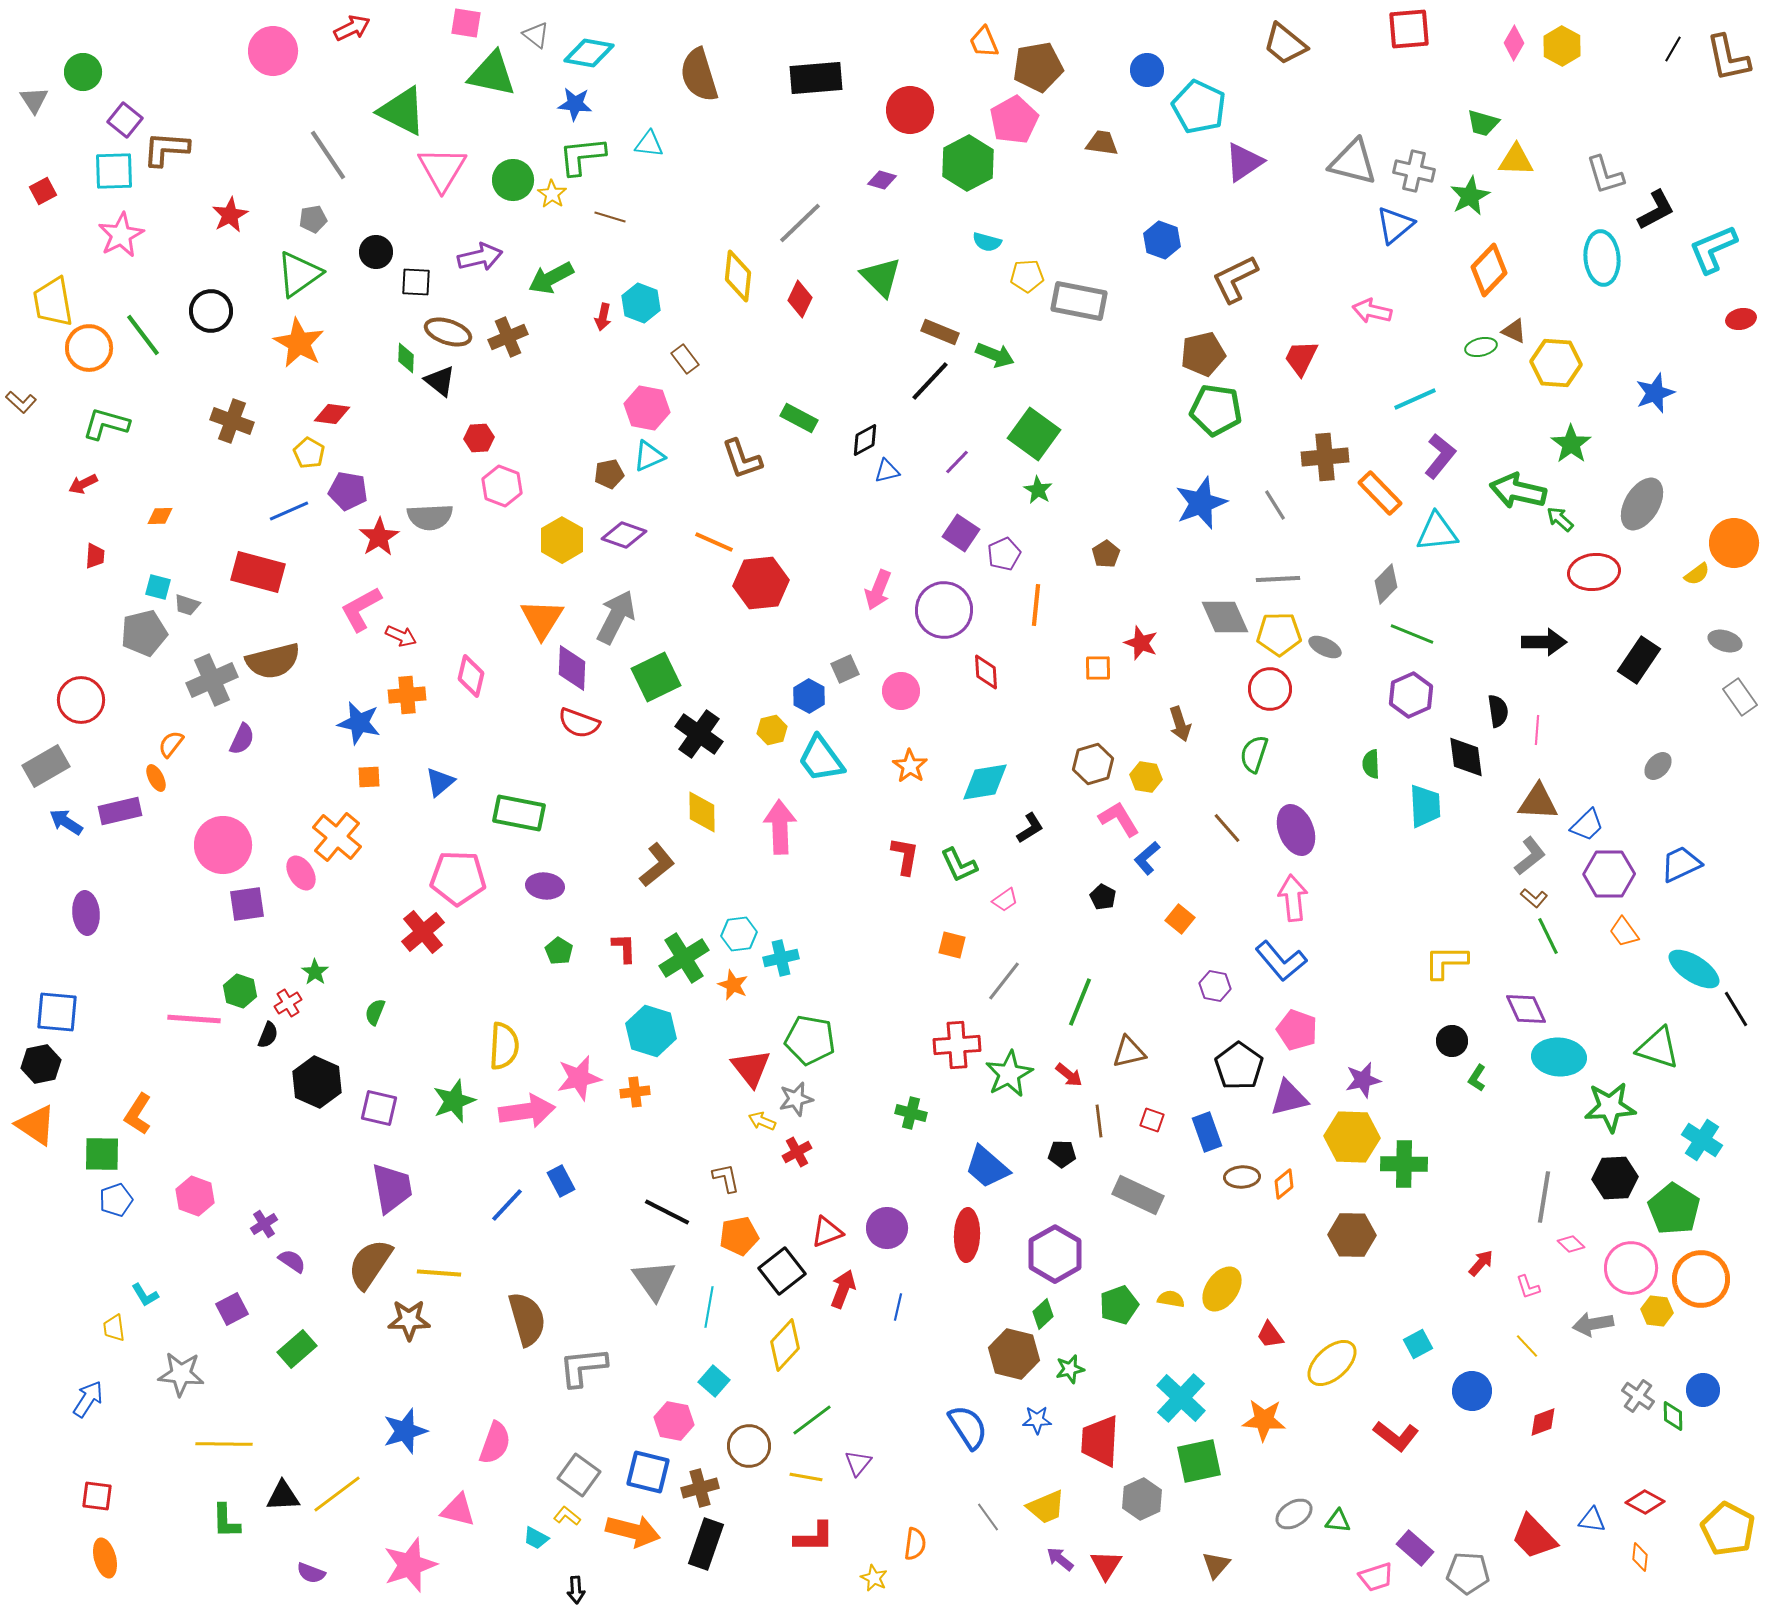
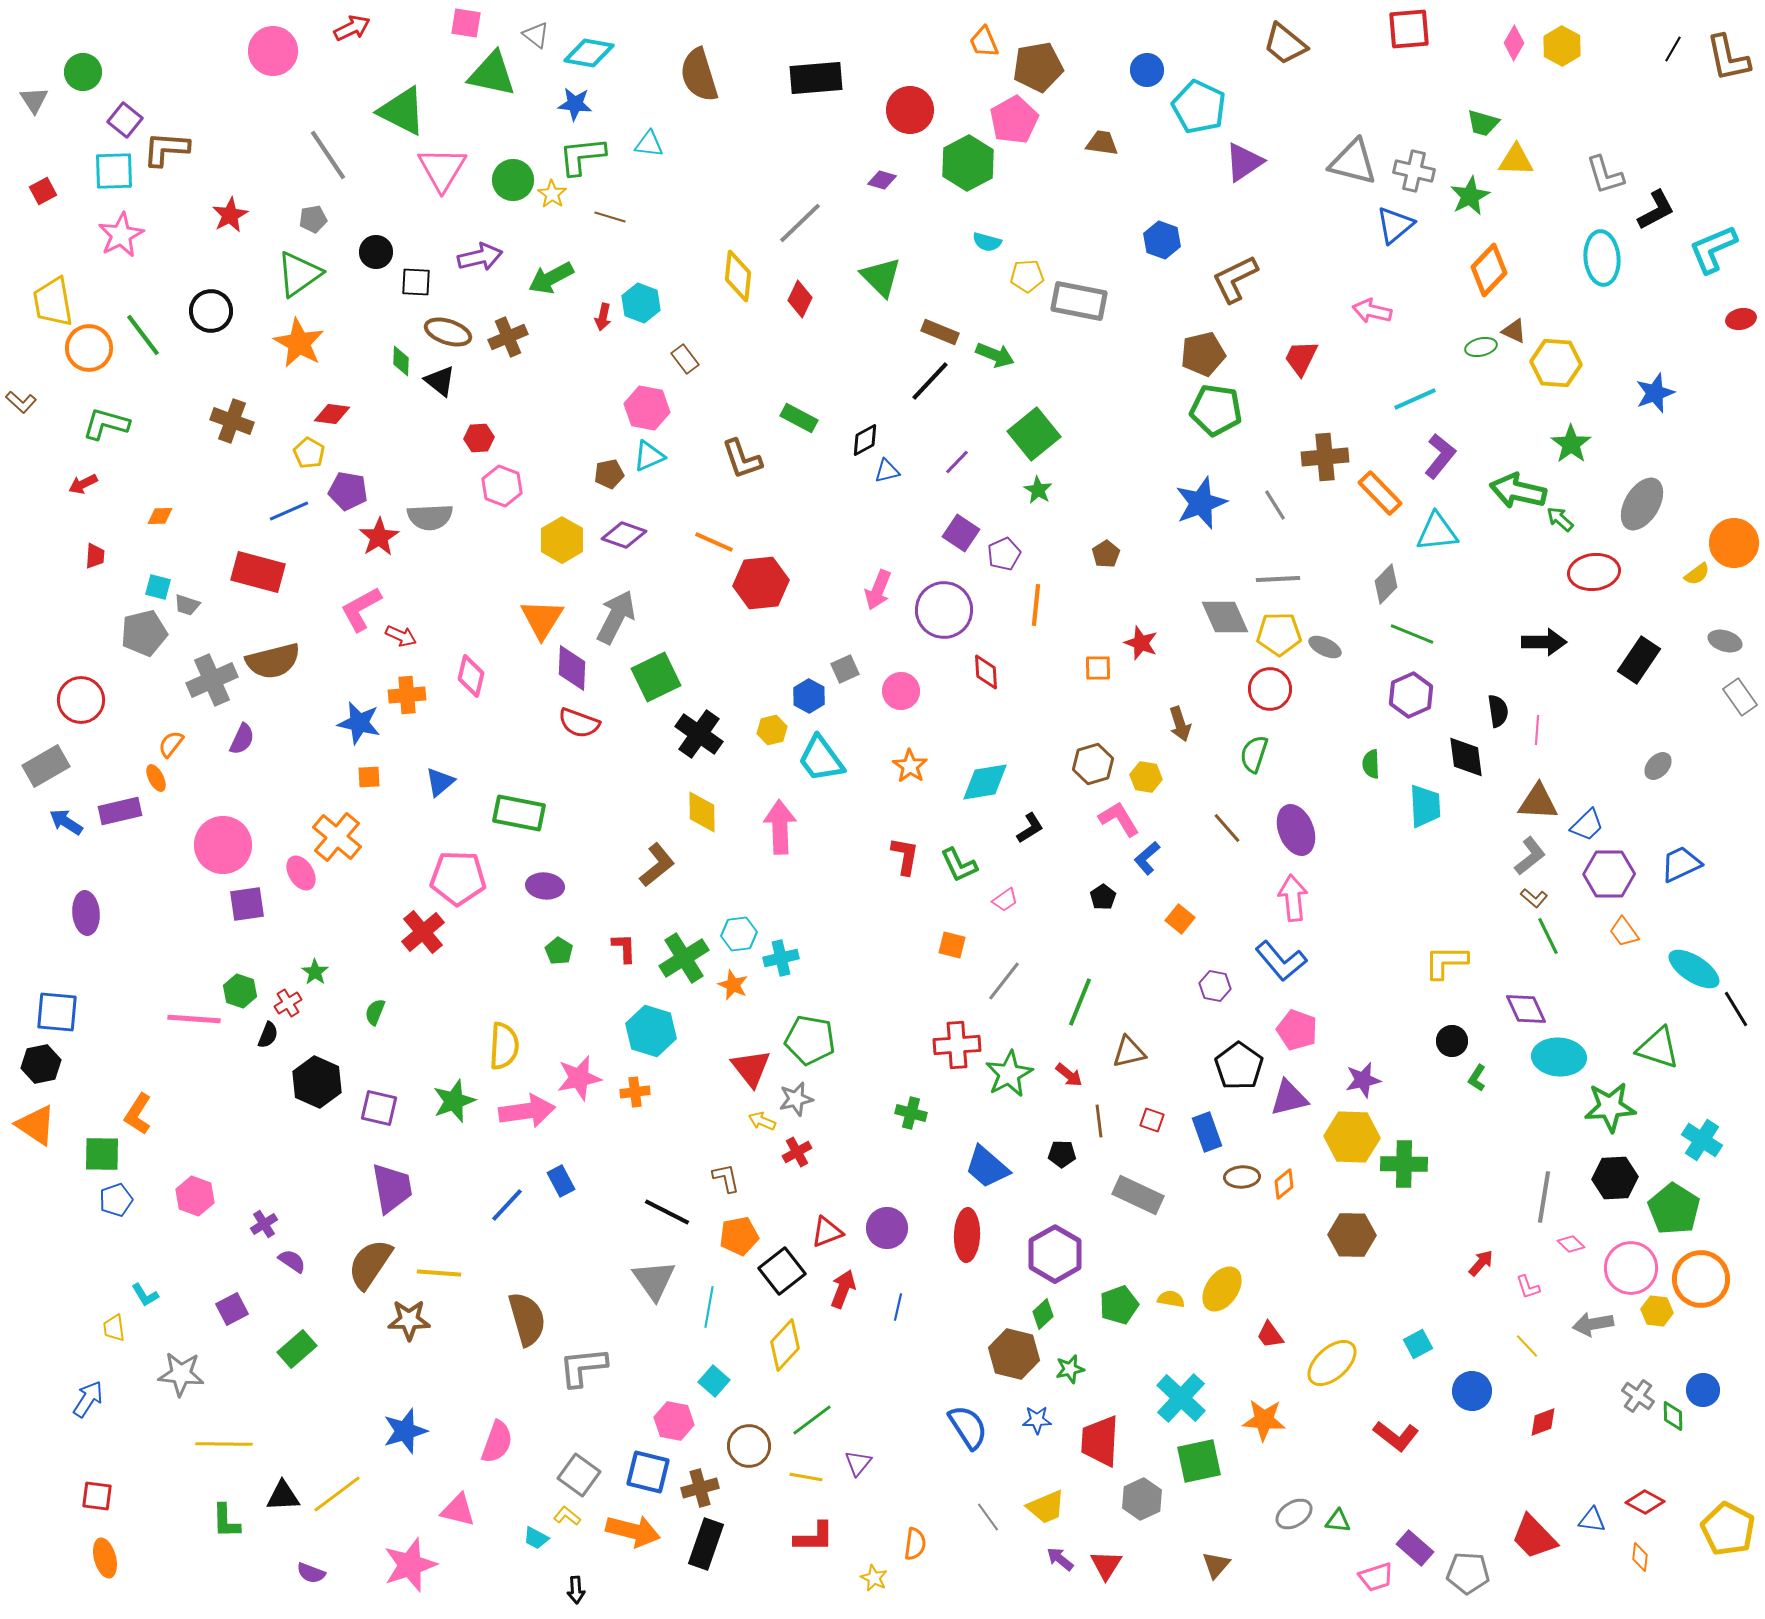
green diamond at (406, 358): moved 5 px left, 3 px down
green square at (1034, 434): rotated 15 degrees clockwise
black pentagon at (1103, 897): rotated 10 degrees clockwise
pink semicircle at (495, 1443): moved 2 px right, 1 px up
